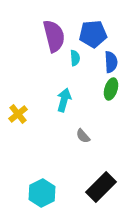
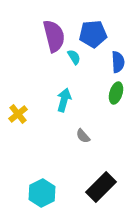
cyan semicircle: moved 1 px left, 1 px up; rotated 28 degrees counterclockwise
blue semicircle: moved 7 px right
green ellipse: moved 5 px right, 4 px down
